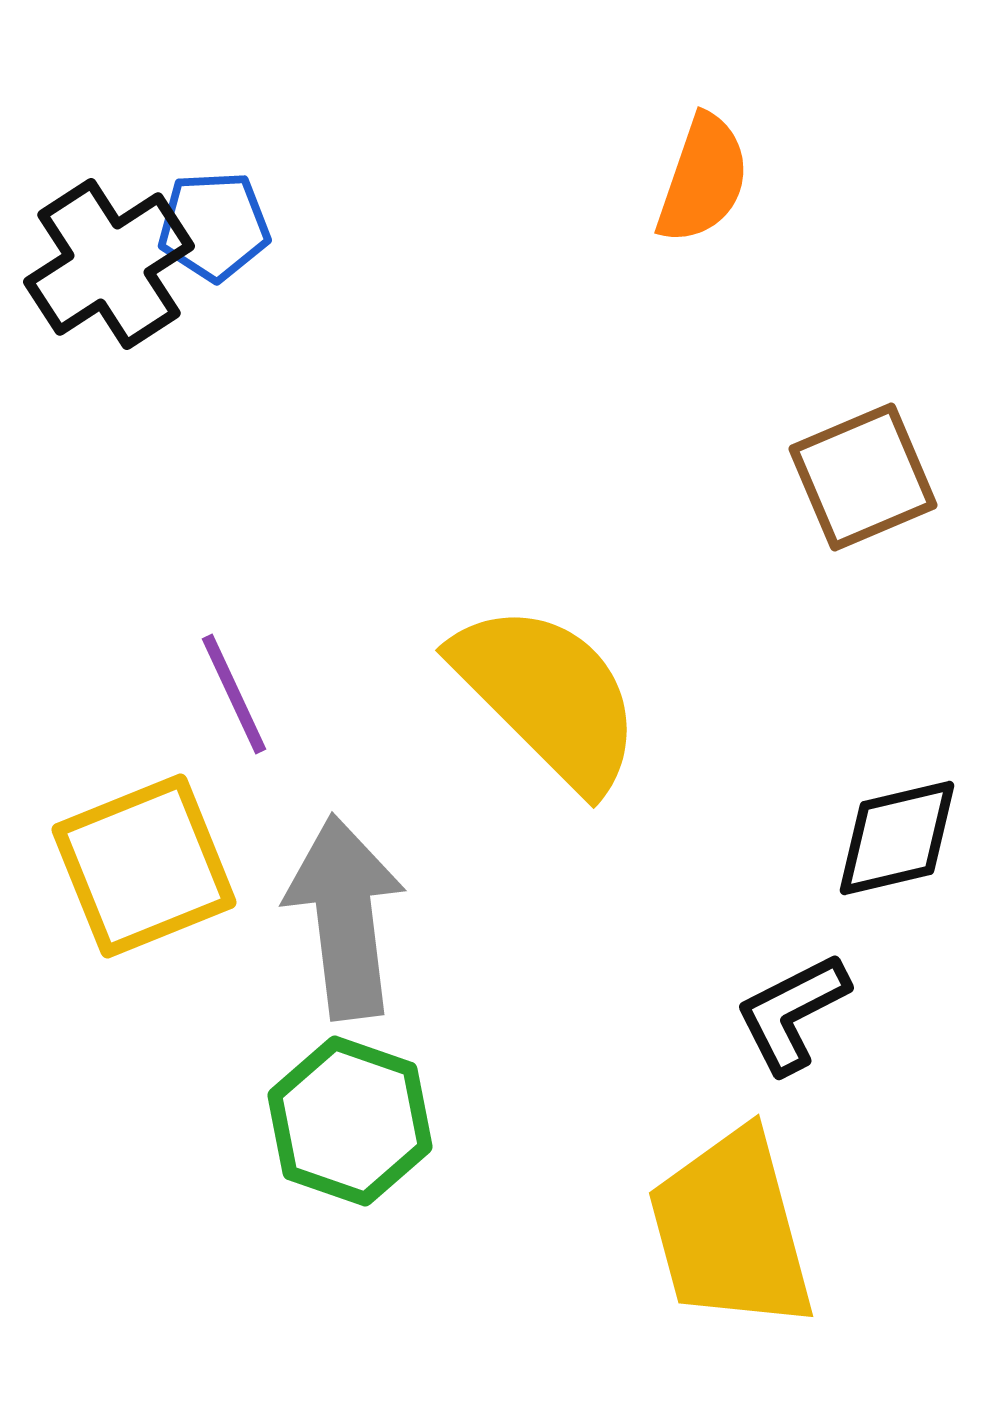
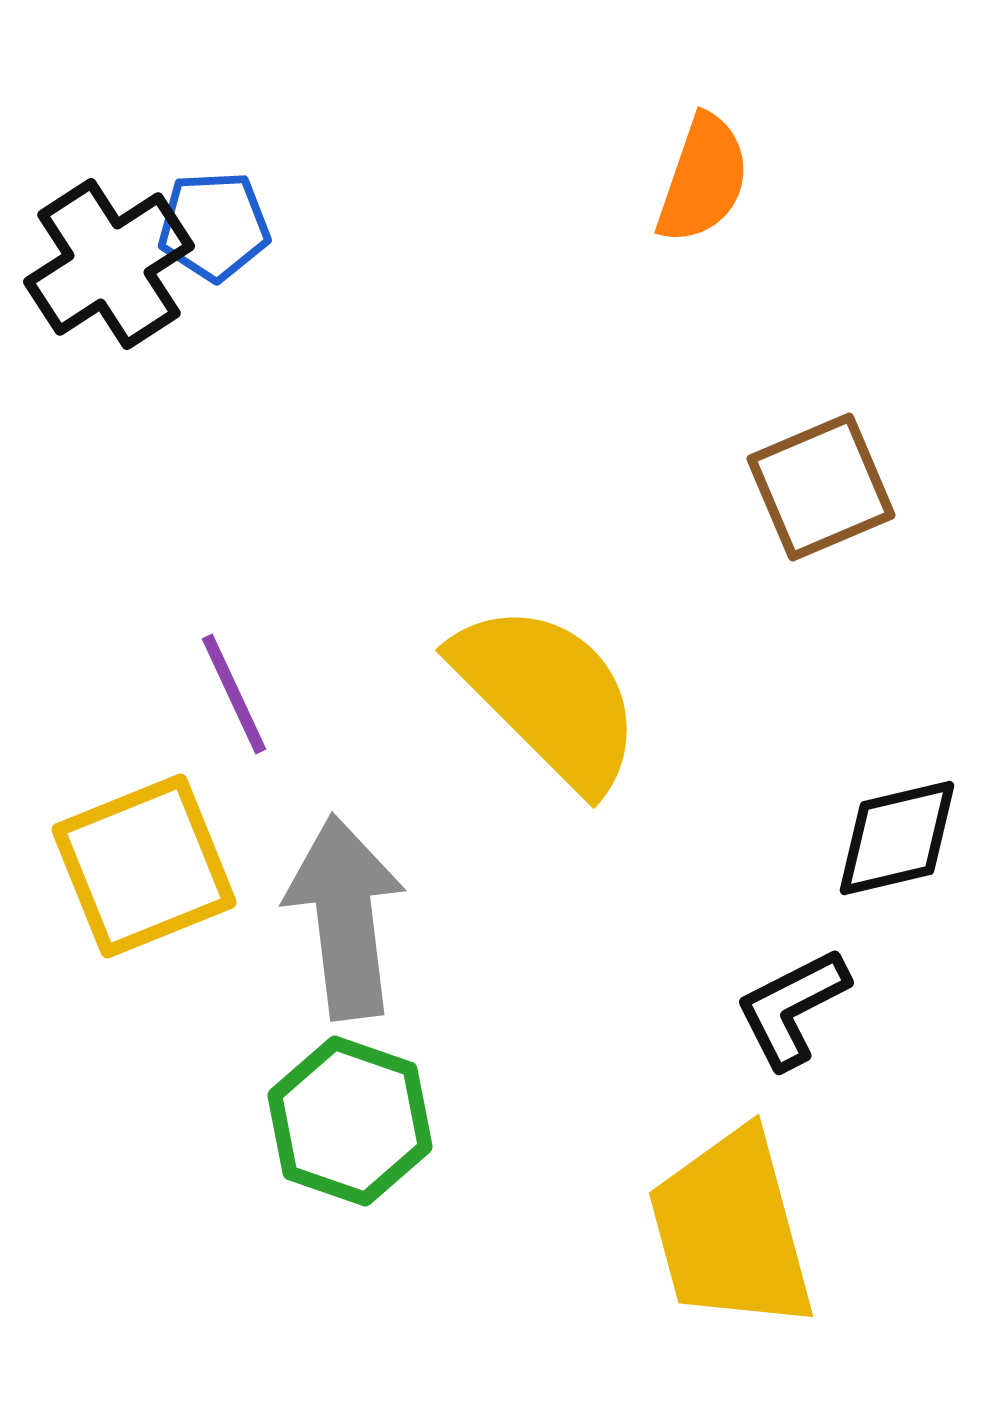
brown square: moved 42 px left, 10 px down
black L-shape: moved 5 px up
